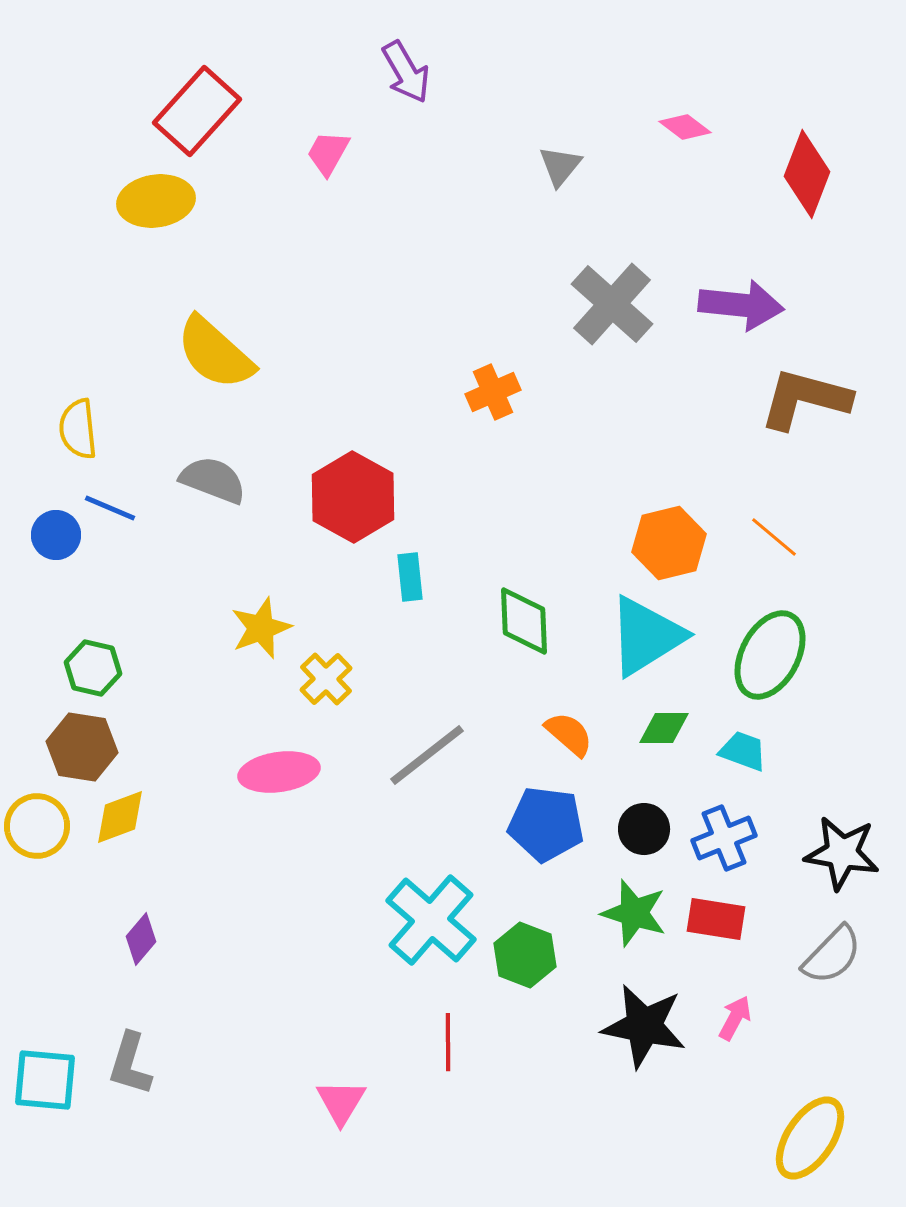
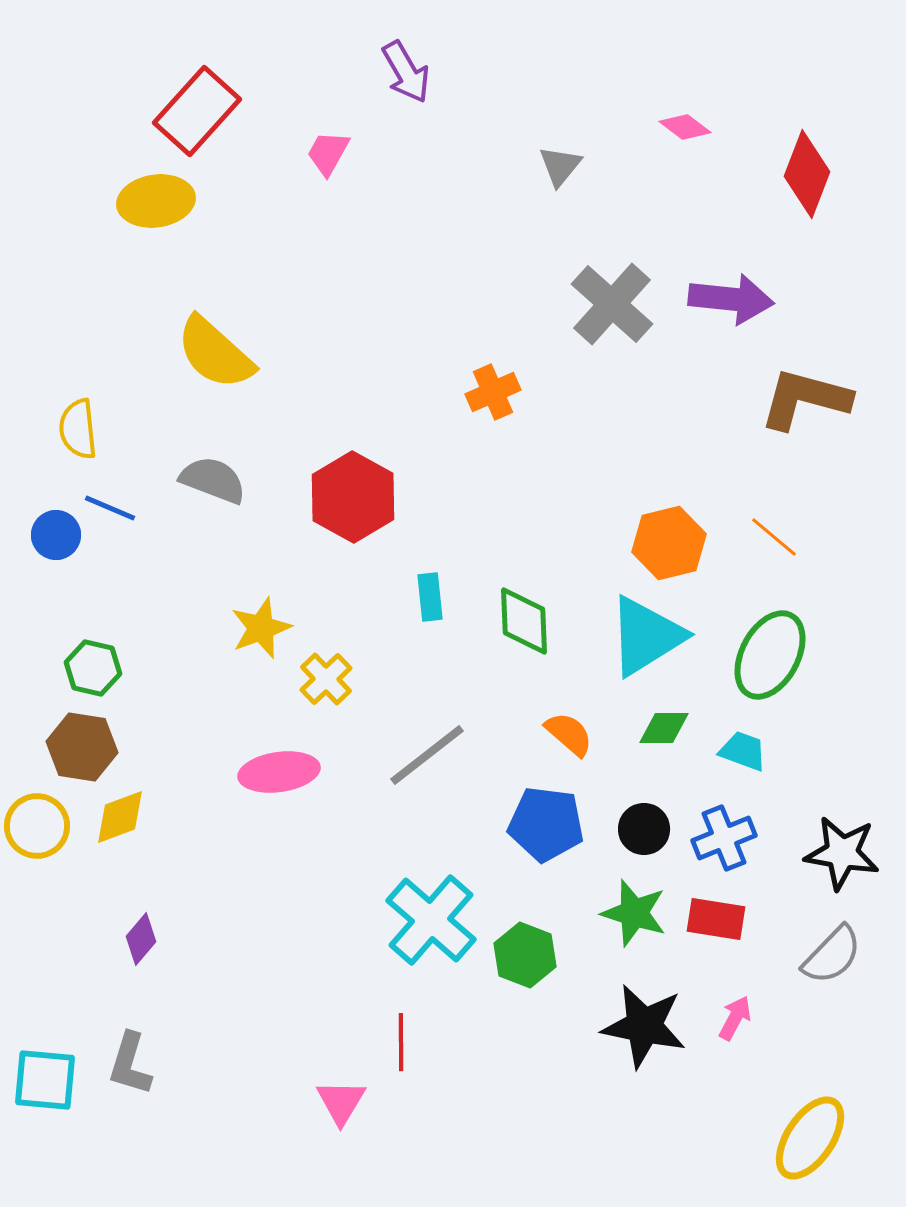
purple arrow at (741, 305): moved 10 px left, 6 px up
cyan rectangle at (410, 577): moved 20 px right, 20 px down
red line at (448, 1042): moved 47 px left
